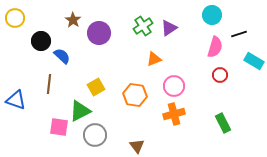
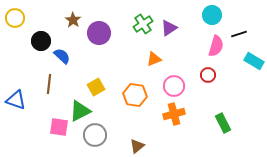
green cross: moved 2 px up
pink semicircle: moved 1 px right, 1 px up
red circle: moved 12 px left
brown triangle: rotated 28 degrees clockwise
